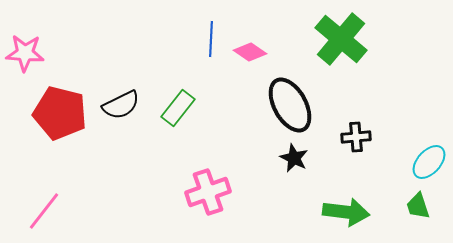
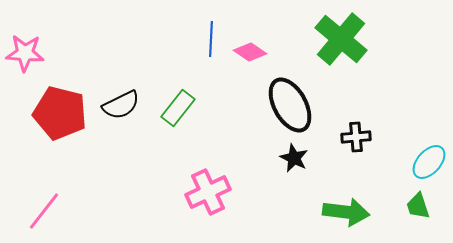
pink cross: rotated 6 degrees counterclockwise
